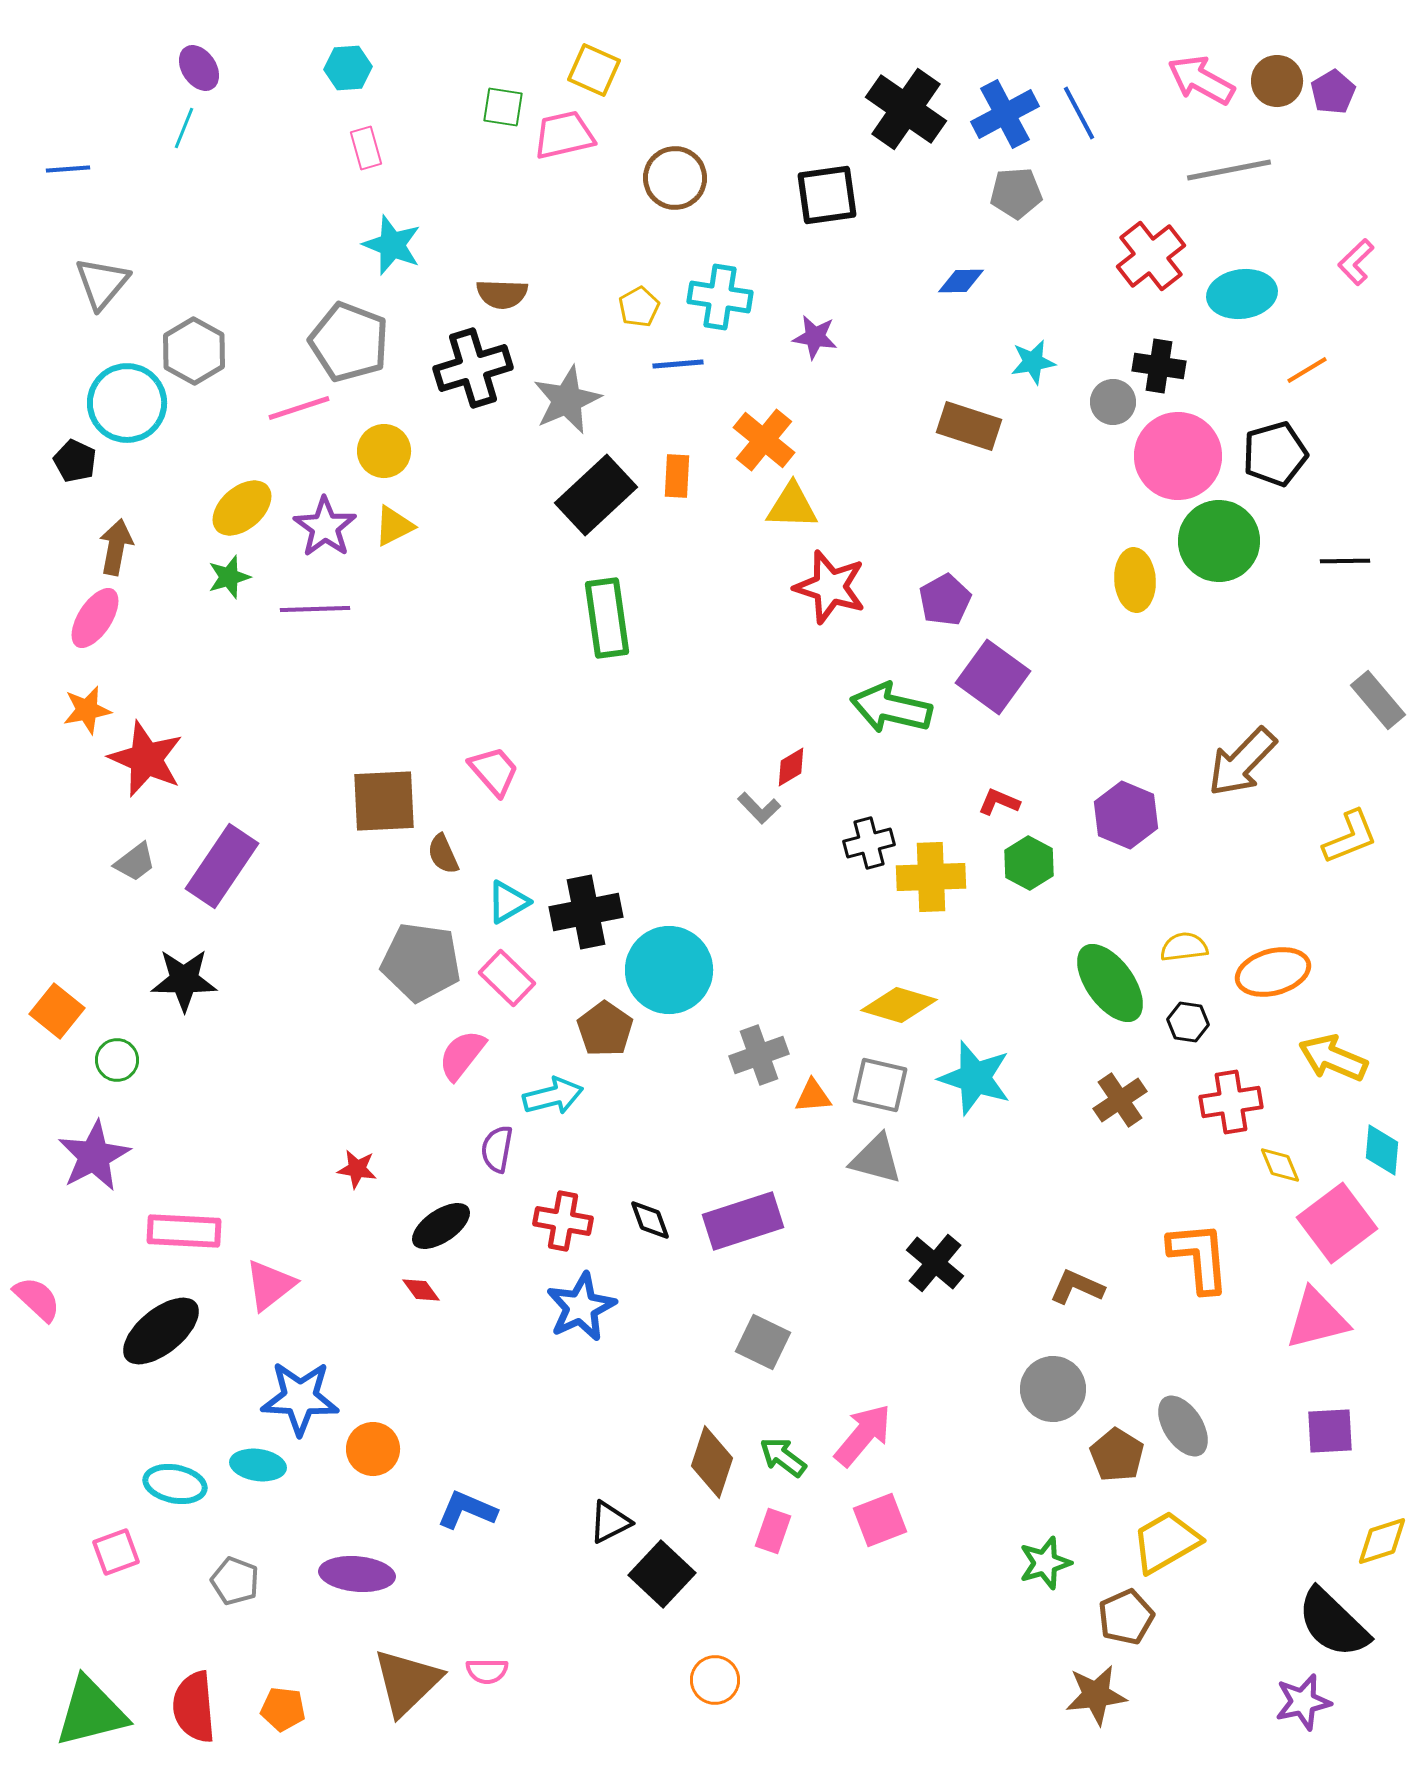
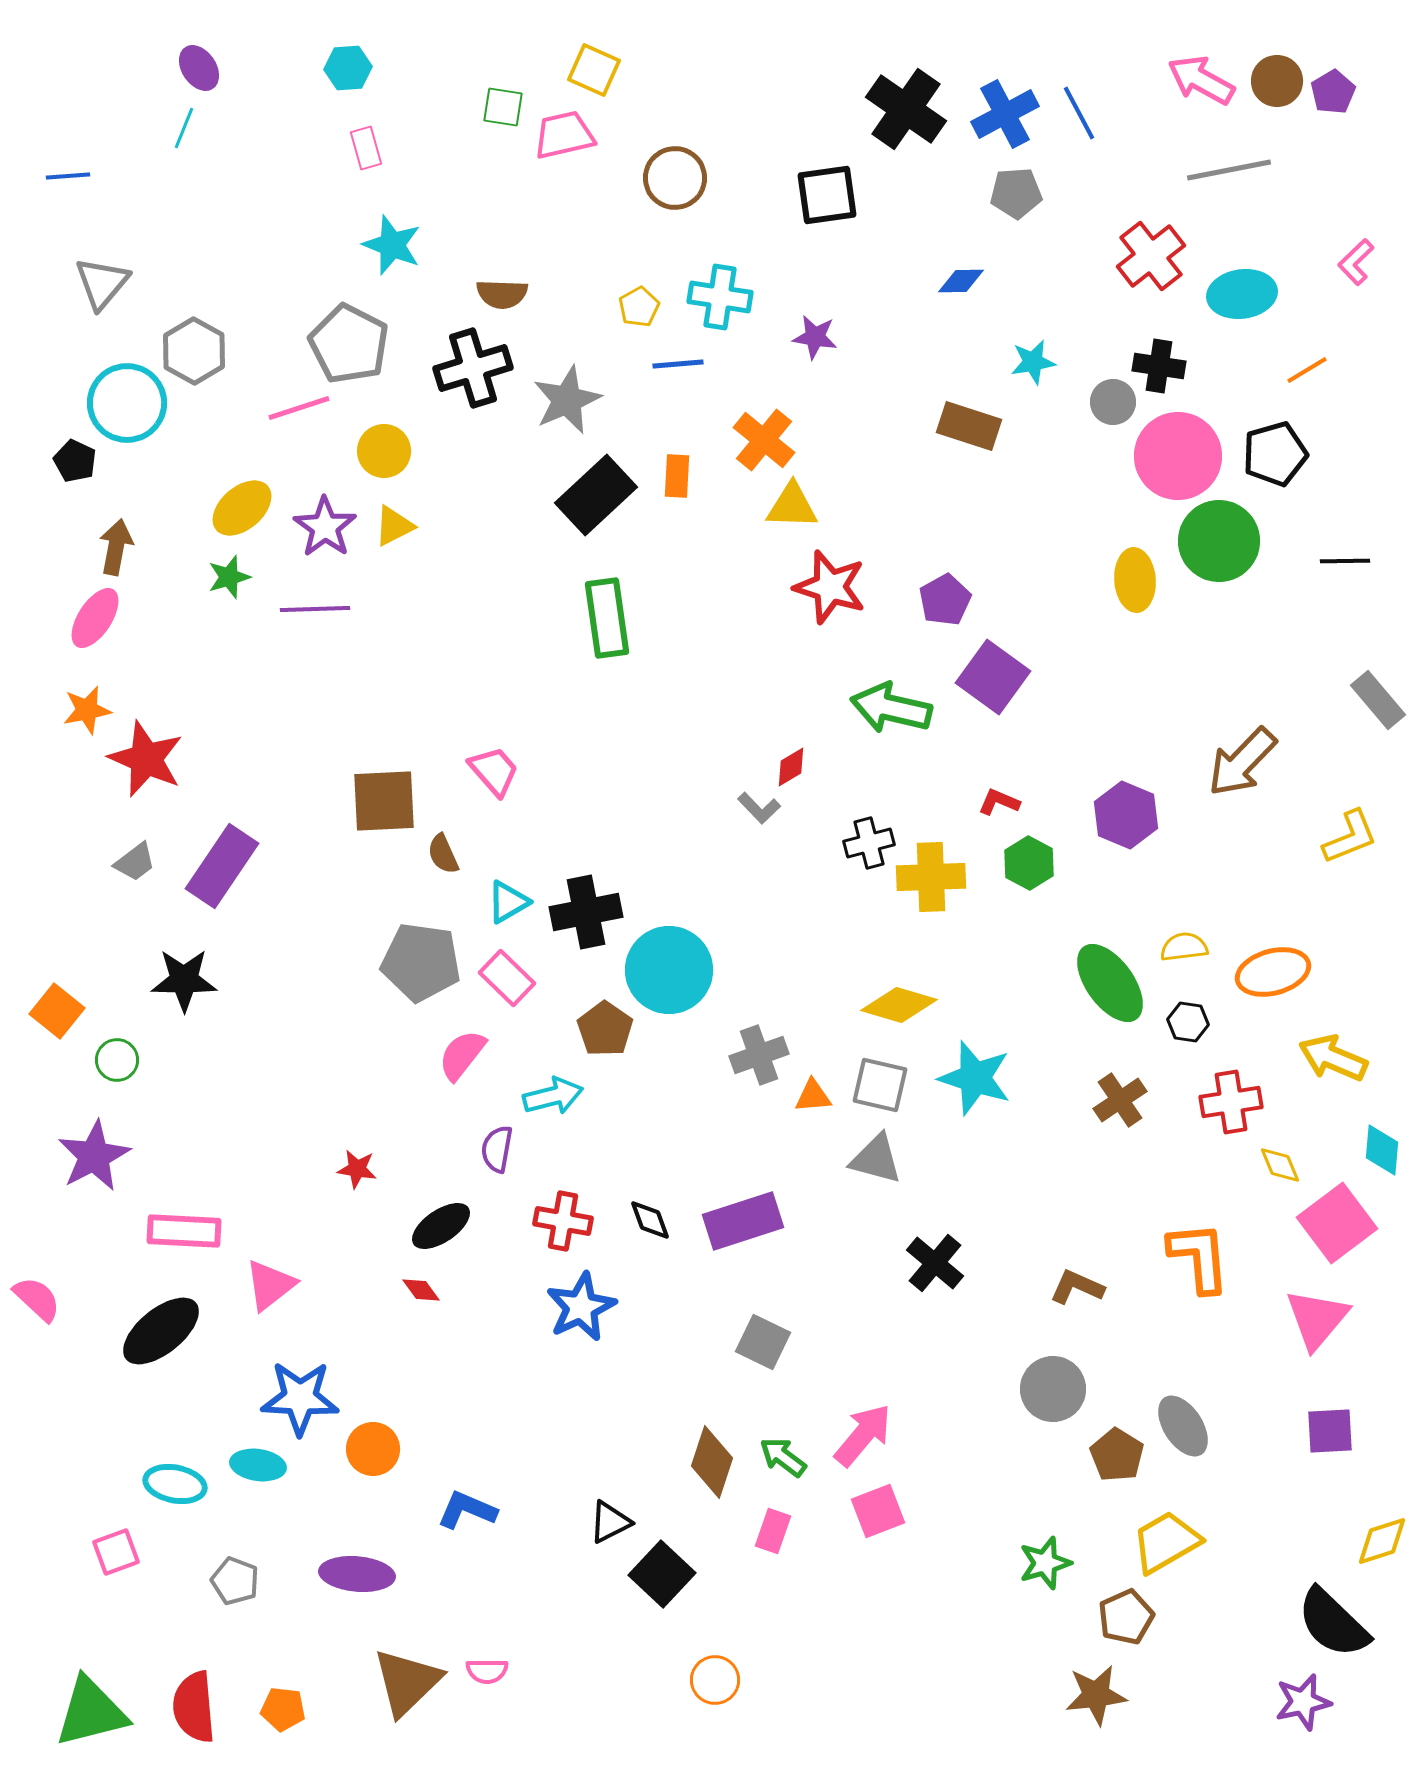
blue line at (68, 169): moved 7 px down
gray pentagon at (349, 342): moved 2 px down; rotated 6 degrees clockwise
pink triangle at (1317, 1319): rotated 36 degrees counterclockwise
pink square at (880, 1520): moved 2 px left, 9 px up
